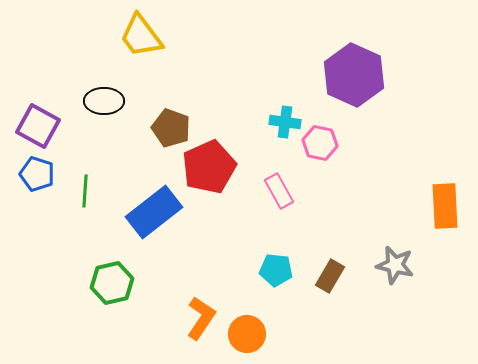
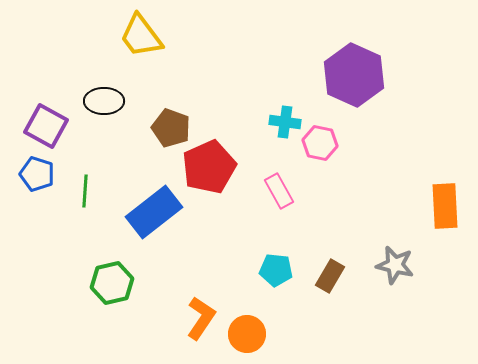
purple square: moved 8 px right
